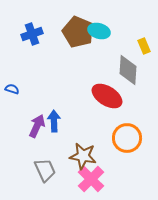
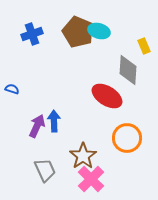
brown star: rotated 28 degrees clockwise
